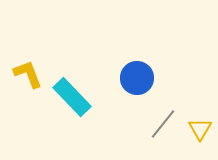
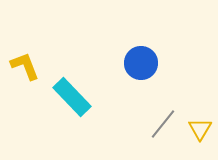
yellow L-shape: moved 3 px left, 8 px up
blue circle: moved 4 px right, 15 px up
